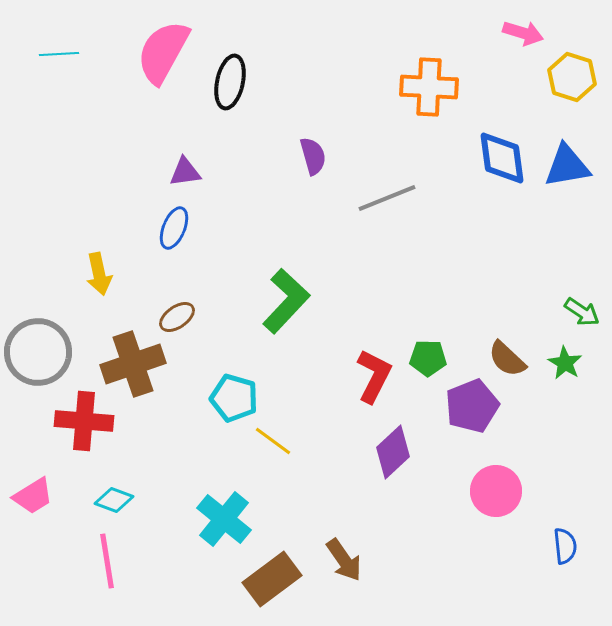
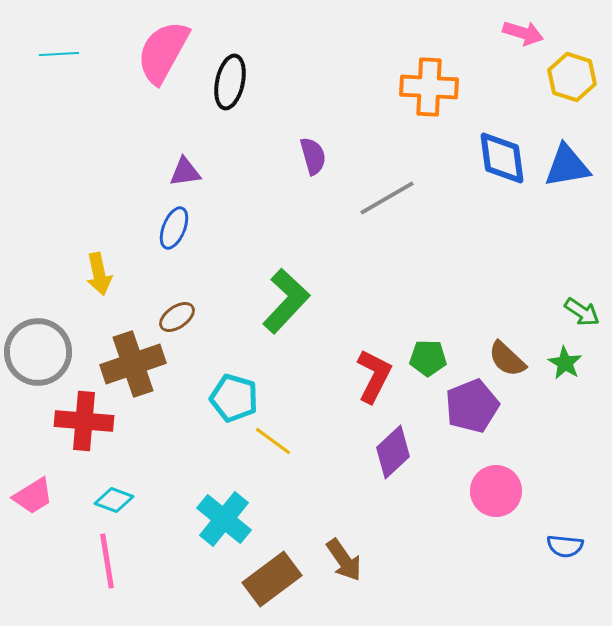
gray line: rotated 8 degrees counterclockwise
blue semicircle: rotated 102 degrees clockwise
